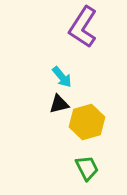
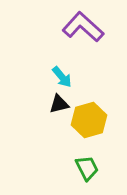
purple L-shape: rotated 99 degrees clockwise
yellow hexagon: moved 2 px right, 2 px up
